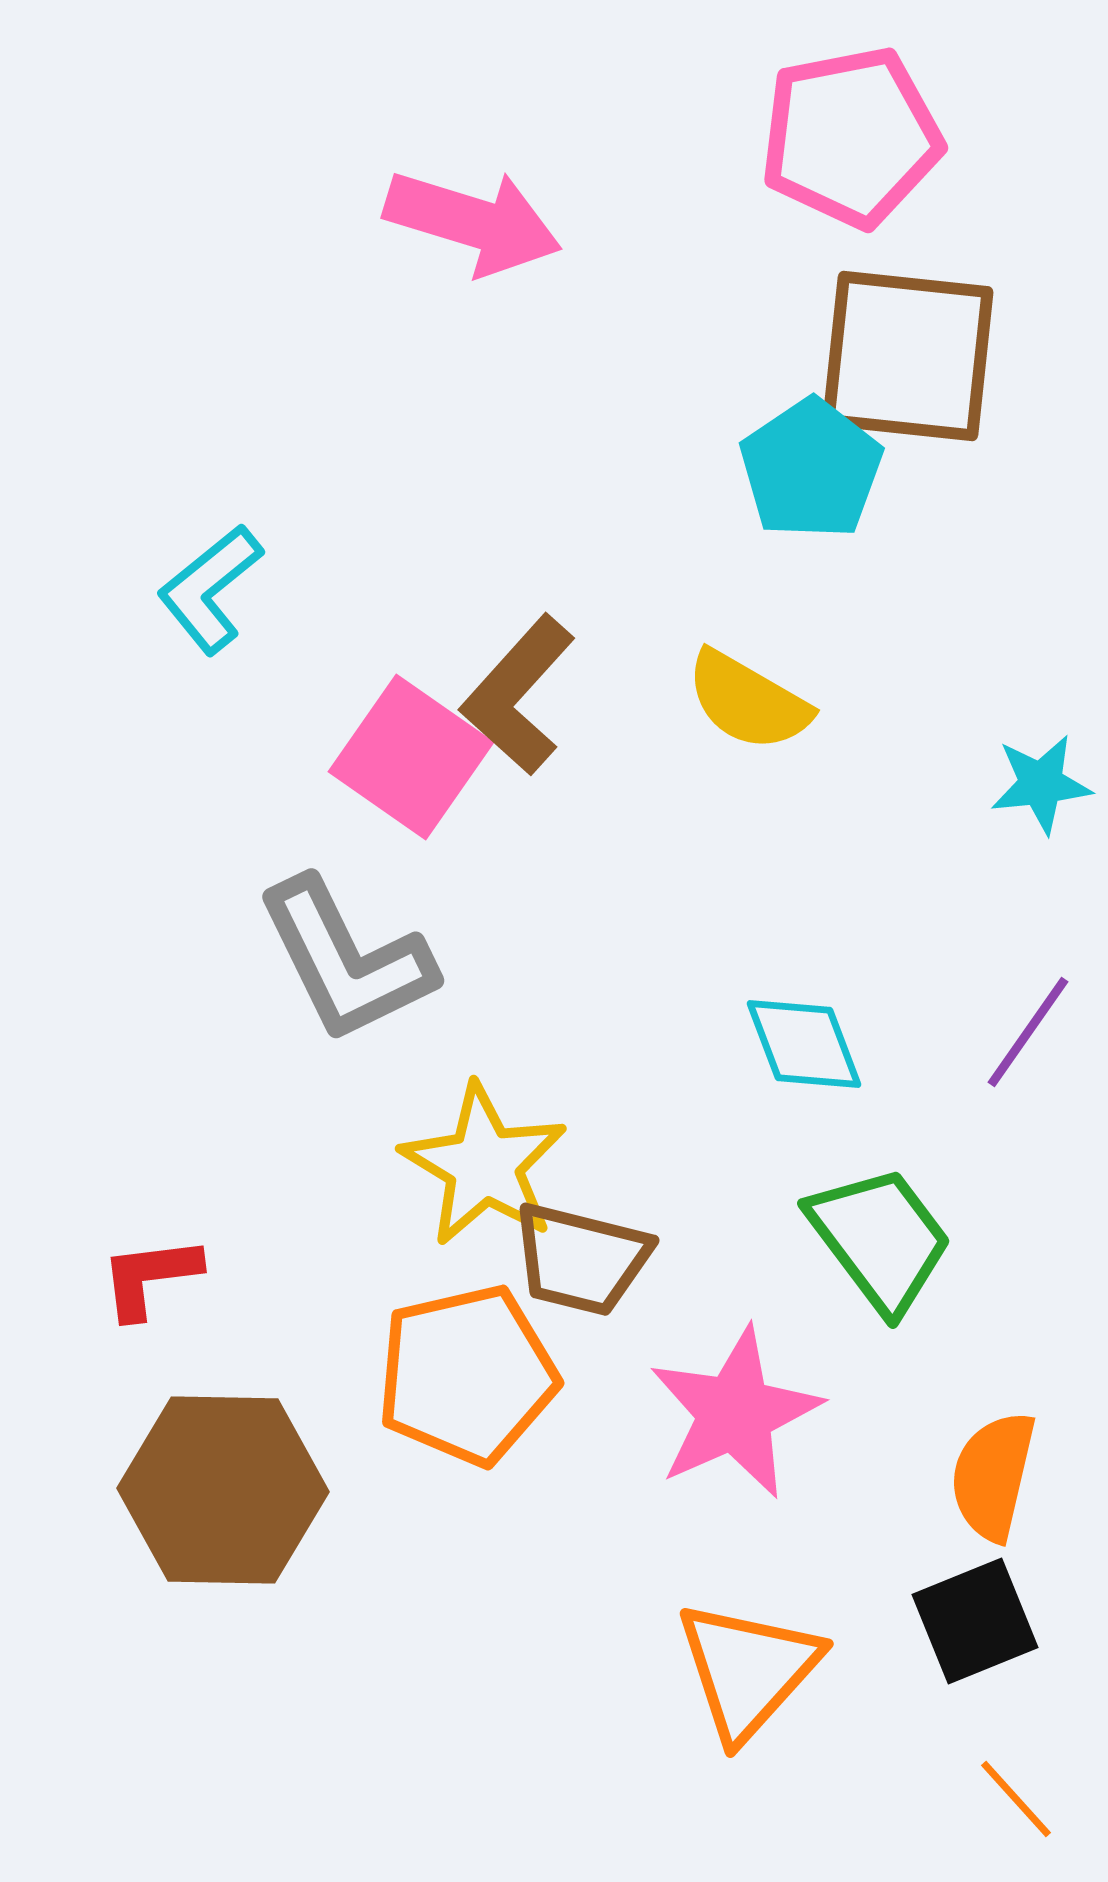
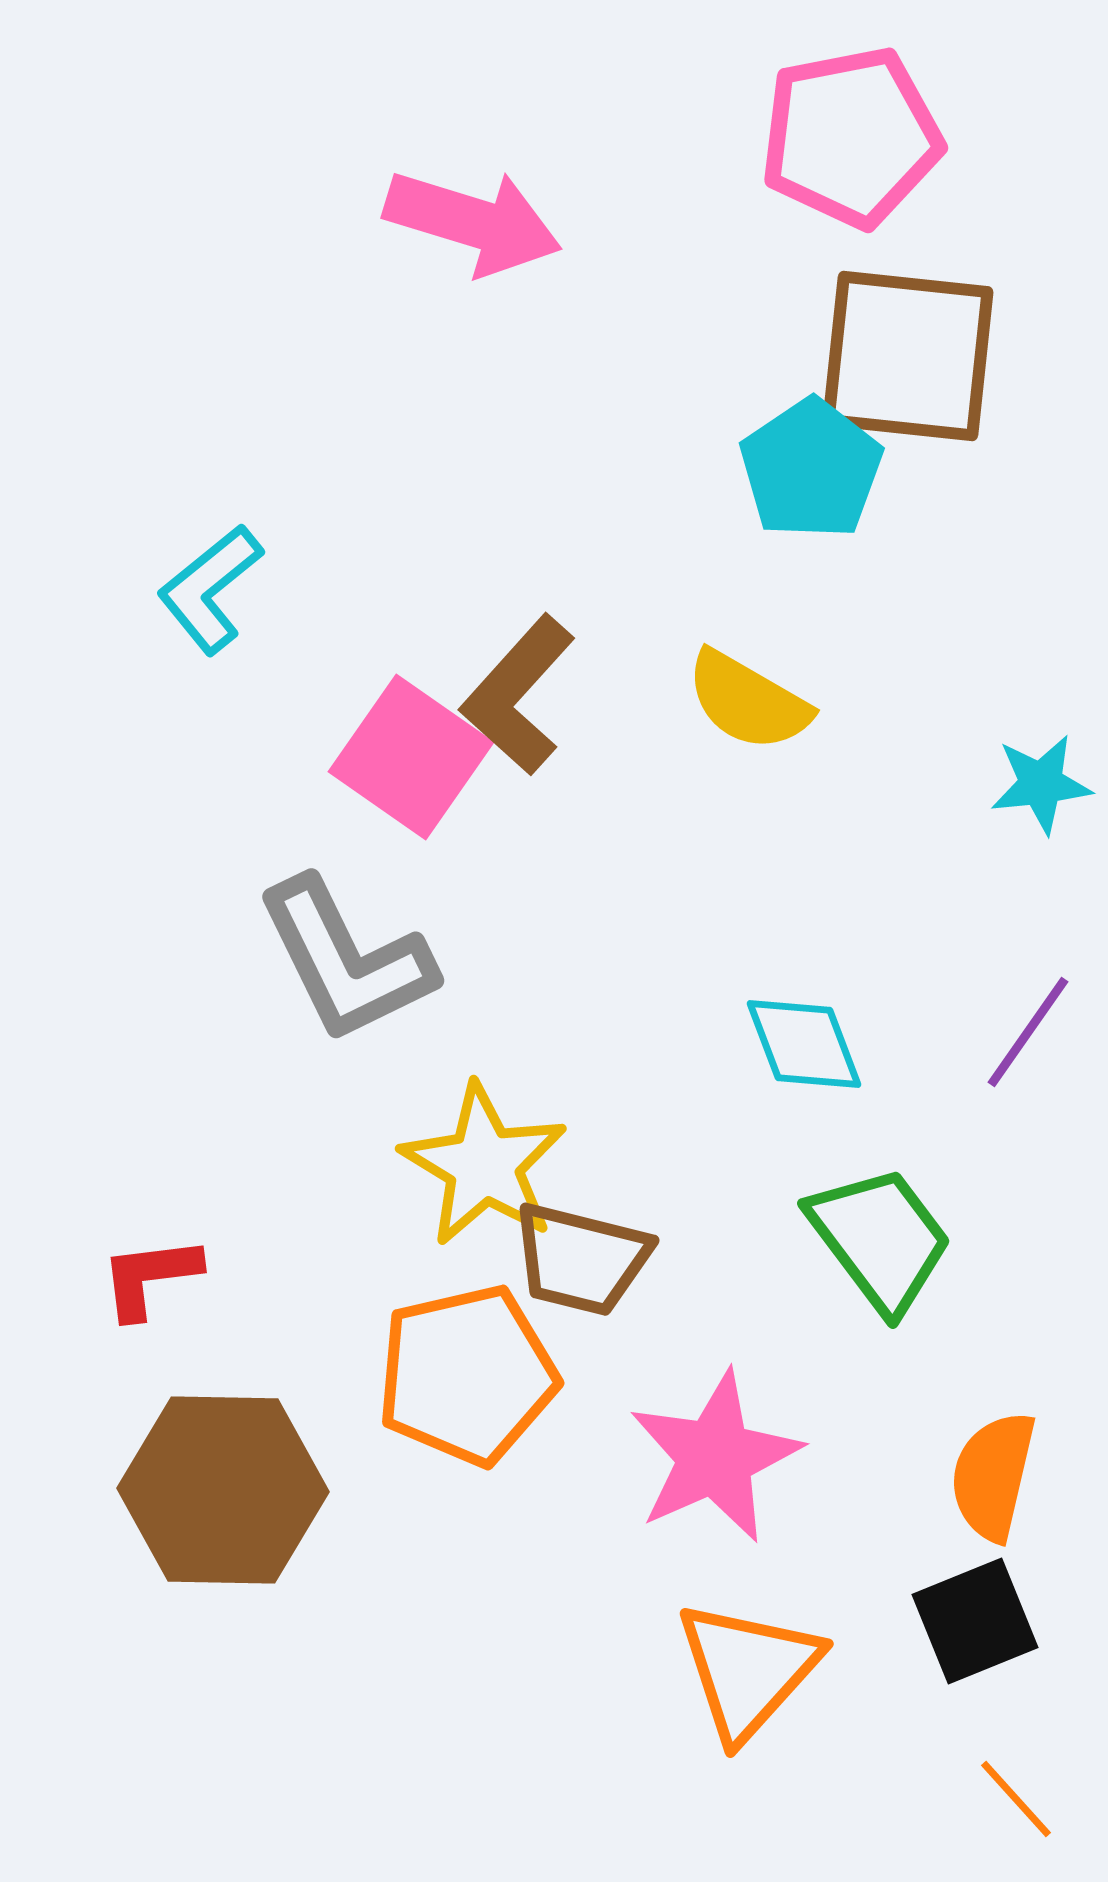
pink star: moved 20 px left, 44 px down
